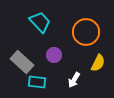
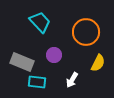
gray rectangle: rotated 20 degrees counterclockwise
white arrow: moved 2 px left
